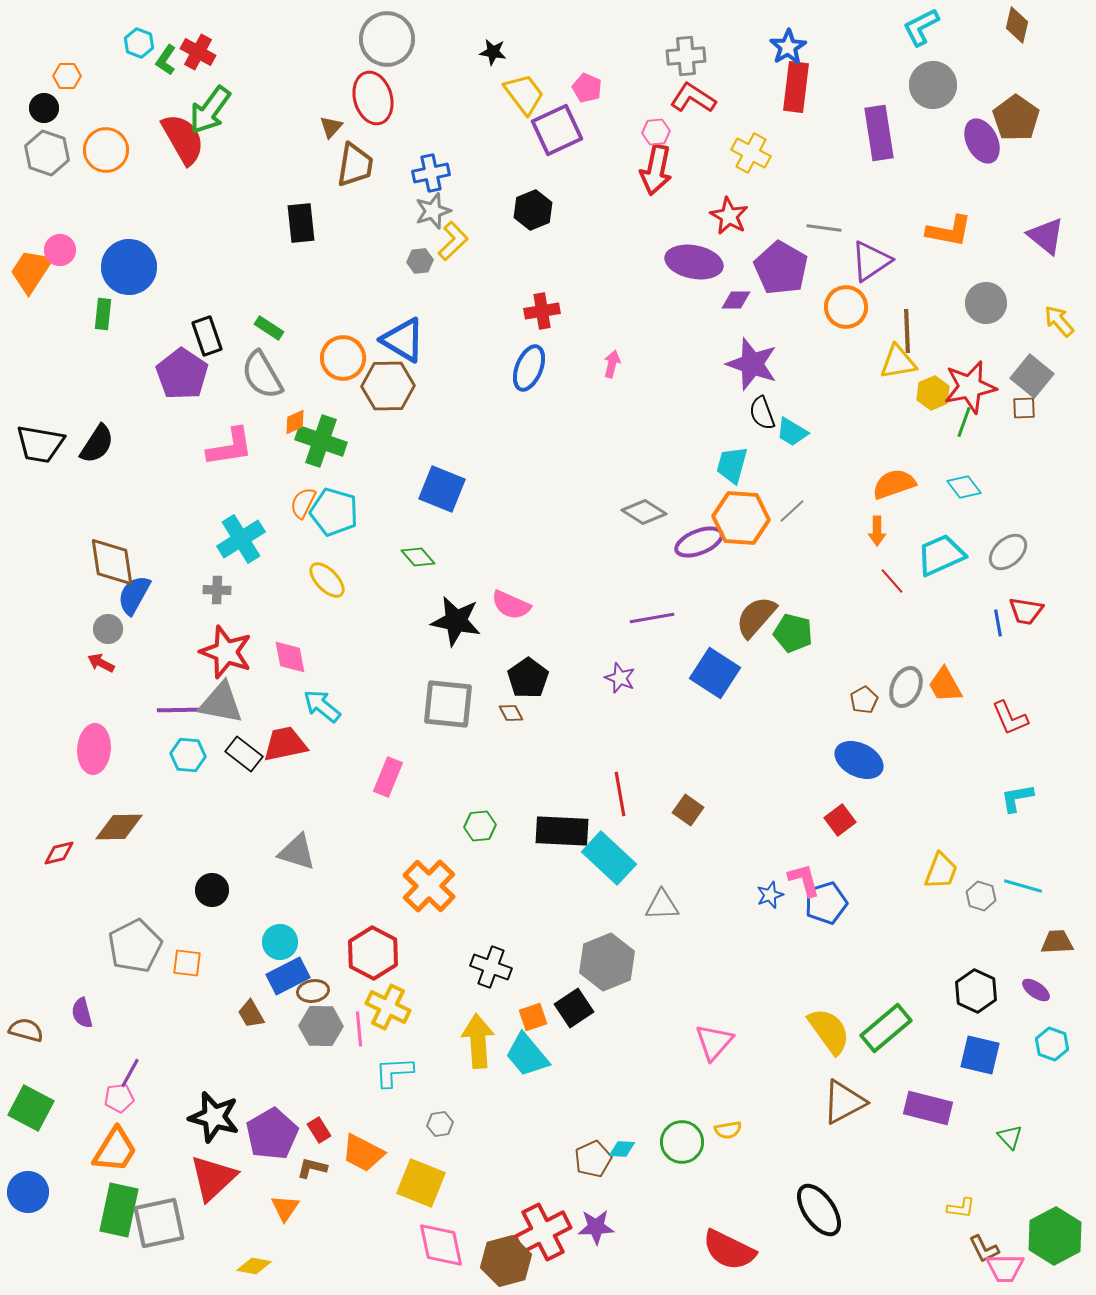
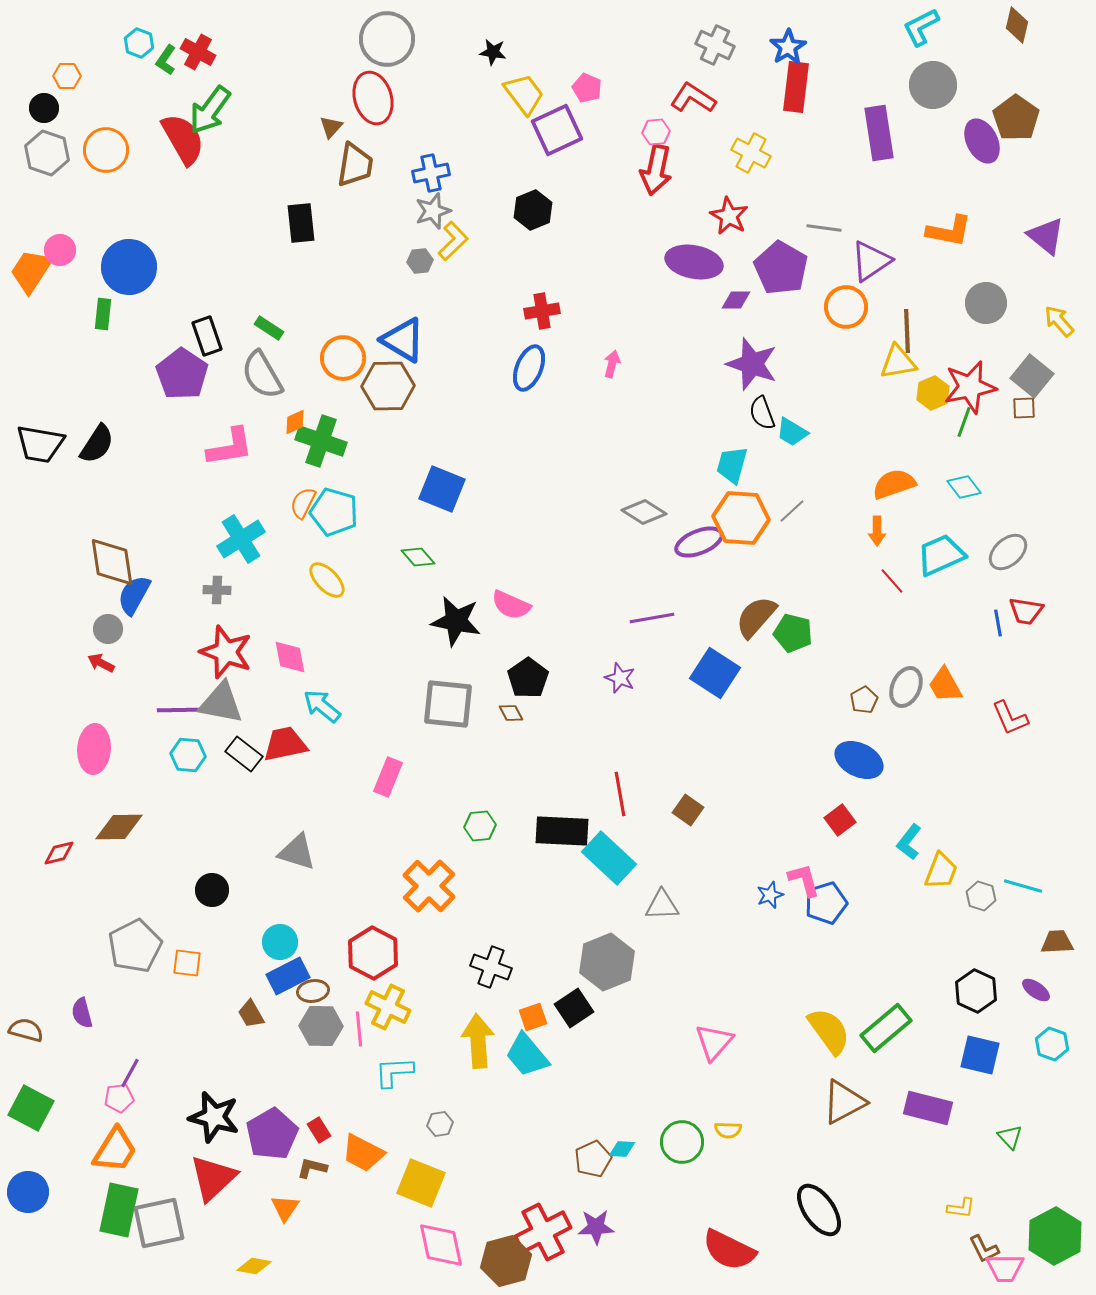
gray cross at (686, 56): moved 29 px right, 11 px up; rotated 30 degrees clockwise
cyan L-shape at (1017, 798): moved 108 px left, 44 px down; rotated 42 degrees counterclockwise
yellow semicircle at (728, 1130): rotated 12 degrees clockwise
